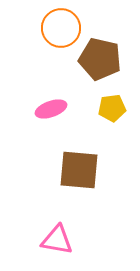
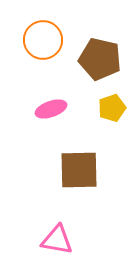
orange circle: moved 18 px left, 12 px down
yellow pentagon: rotated 12 degrees counterclockwise
brown square: rotated 6 degrees counterclockwise
